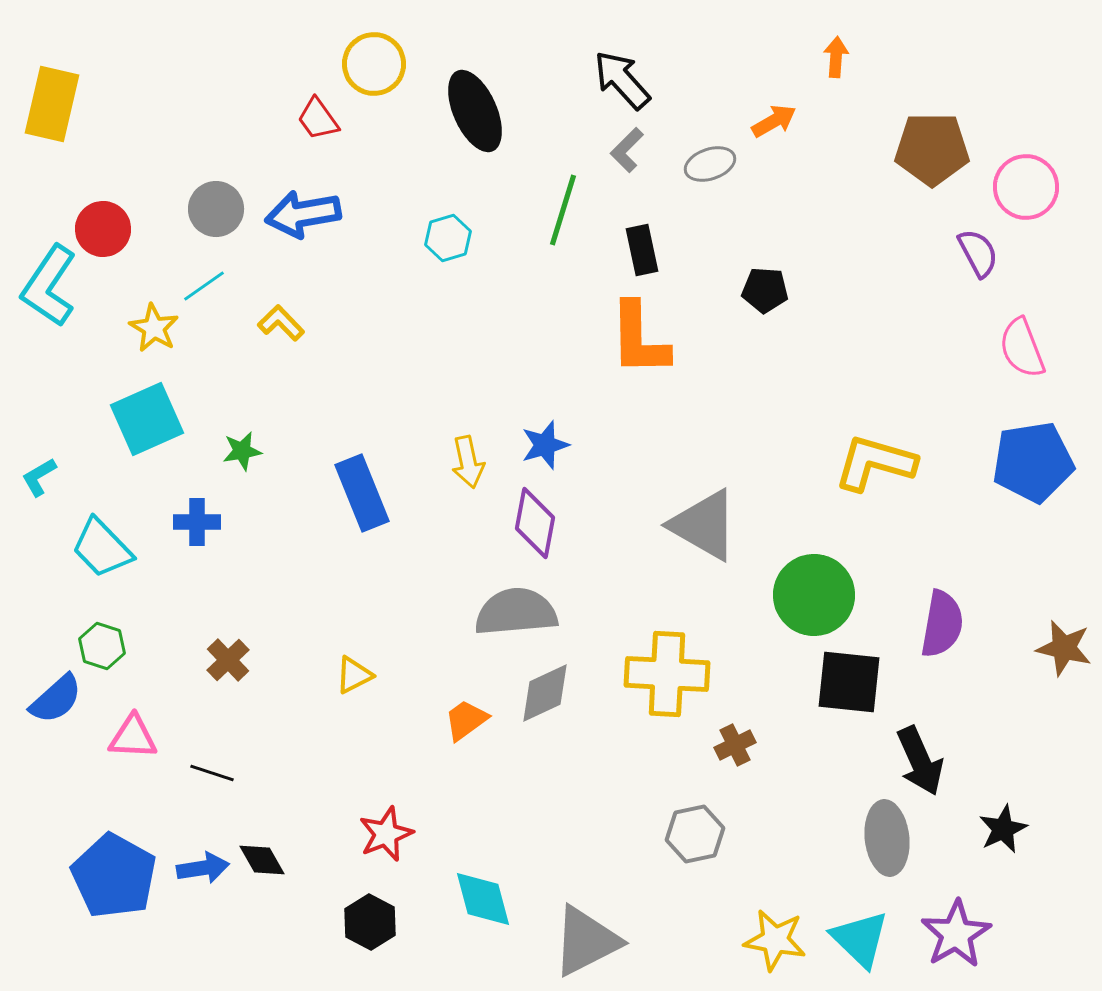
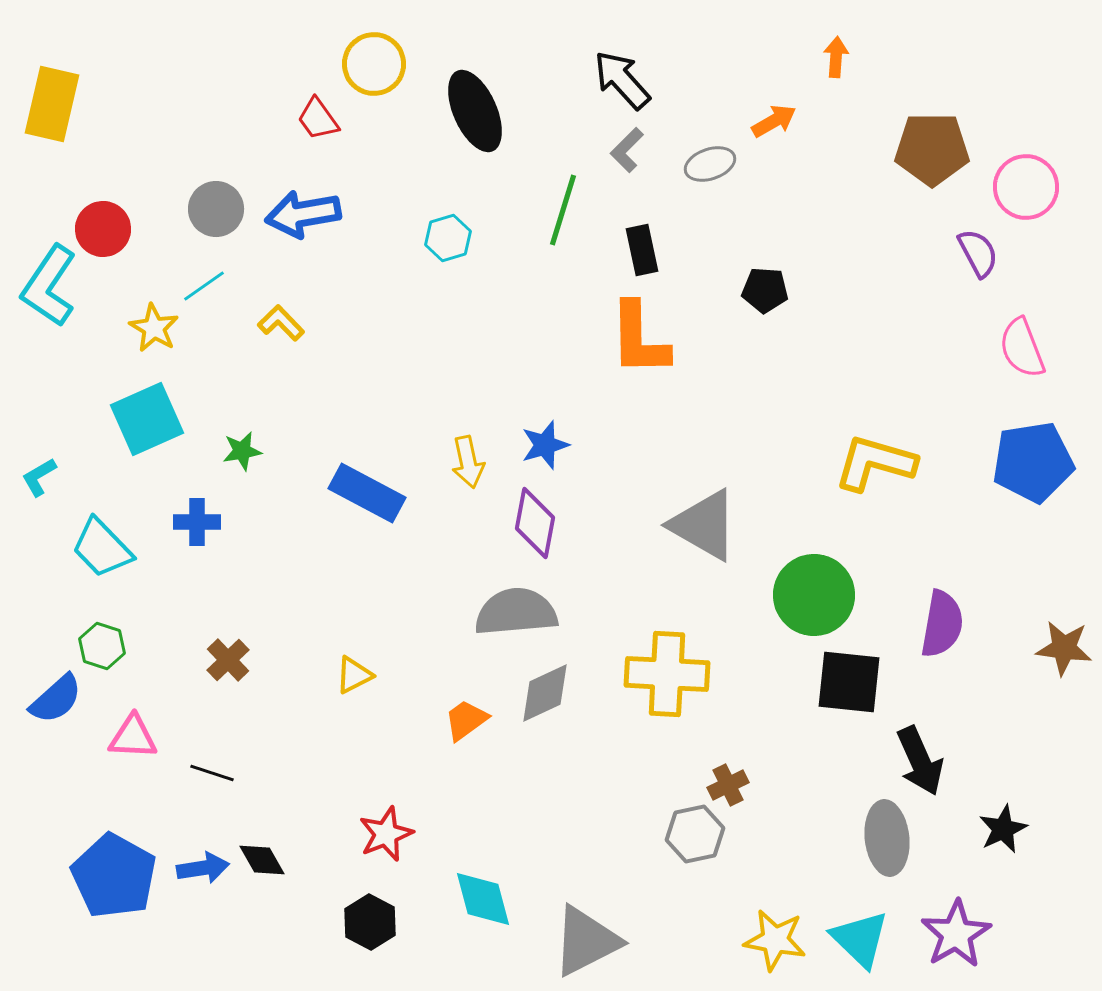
blue rectangle at (362, 493): moved 5 px right; rotated 40 degrees counterclockwise
brown star at (1064, 648): rotated 6 degrees counterclockwise
brown cross at (735, 745): moved 7 px left, 40 px down
